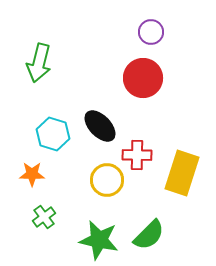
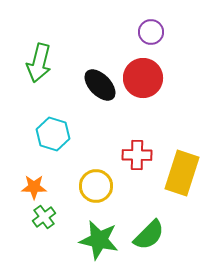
black ellipse: moved 41 px up
orange star: moved 2 px right, 13 px down
yellow circle: moved 11 px left, 6 px down
